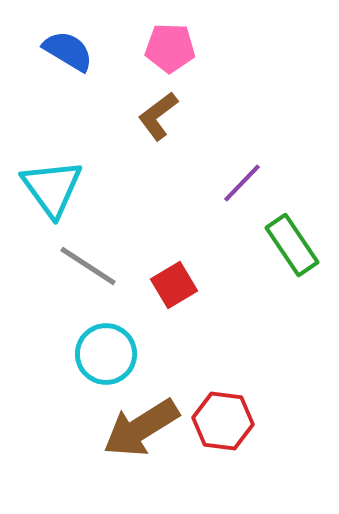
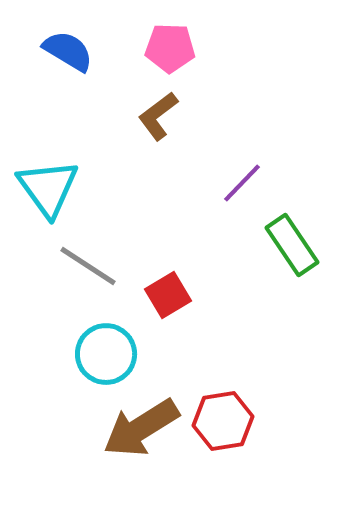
cyan triangle: moved 4 px left
red square: moved 6 px left, 10 px down
red hexagon: rotated 16 degrees counterclockwise
